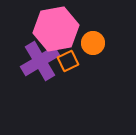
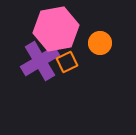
orange circle: moved 7 px right
orange square: moved 1 px left, 1 px down
